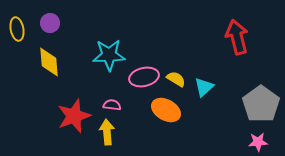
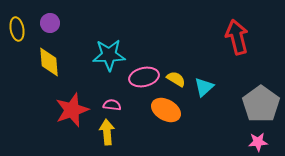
red star: moved 2 px left, 6 px up
